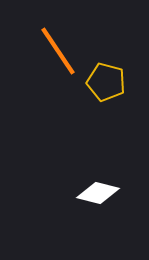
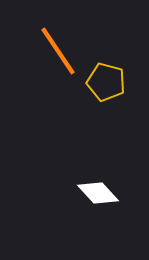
white diamond: rotated 33 degrees clockwise
